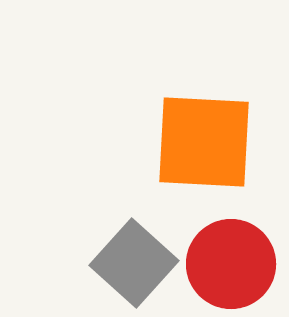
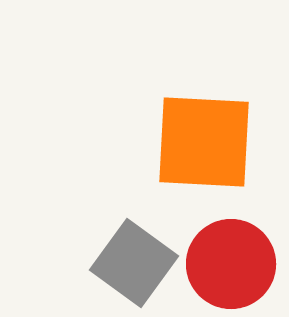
gray square: rotated 6 degrees counterclockwise
